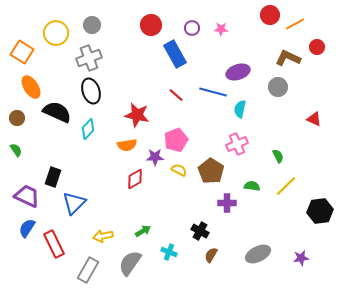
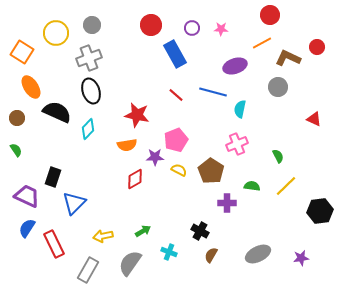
orange line at (295, 24): moved 33 px left, 19 px down
purple ellipse at (238, 72): moved 3 px left, 6 px up
